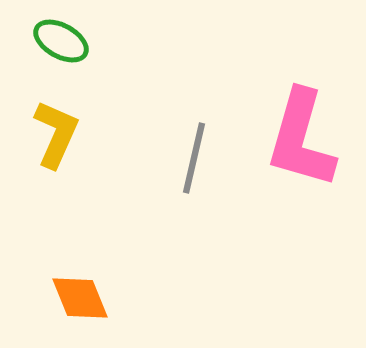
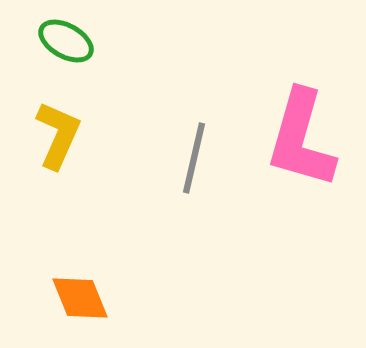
green ellipse: moved 5 px right
yellow L-shape: moved 2 px right, 1 px down
